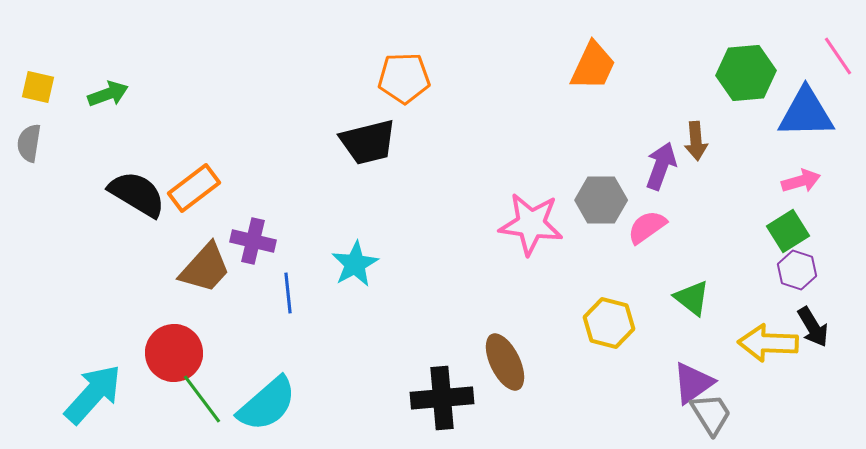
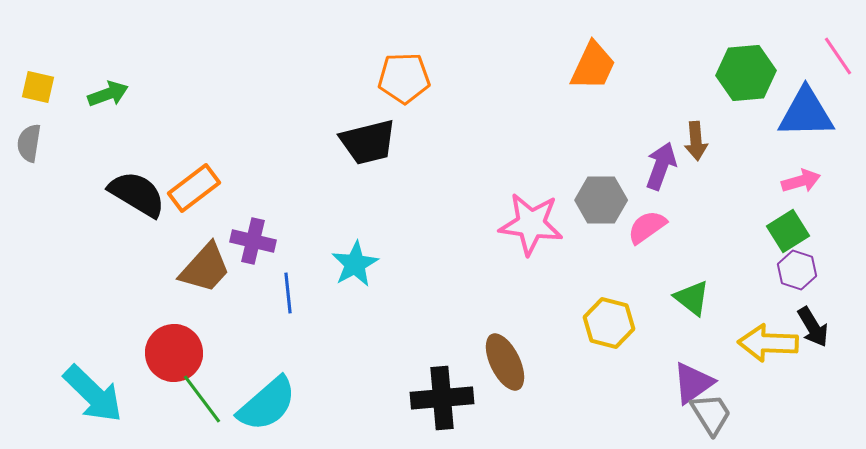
cyan arrow: rotated 92 degrees clockwise
